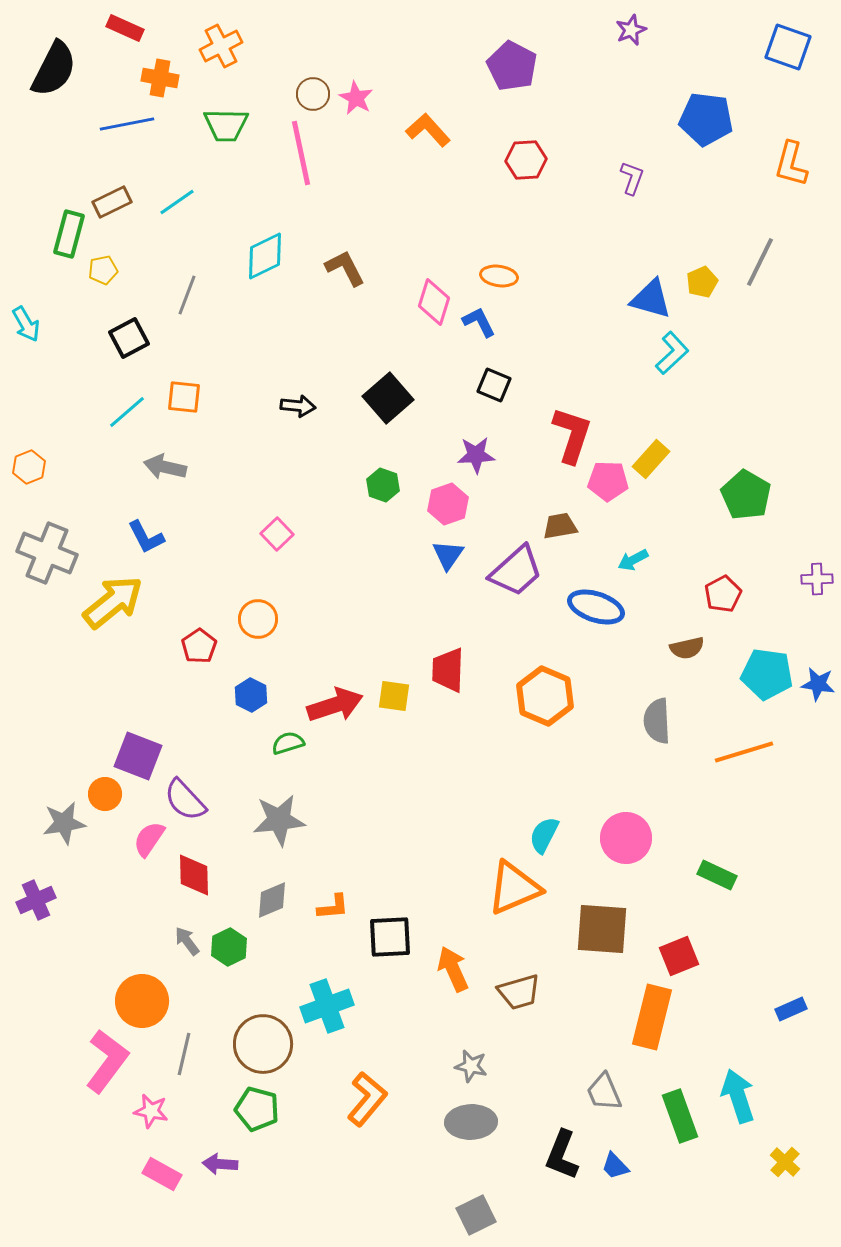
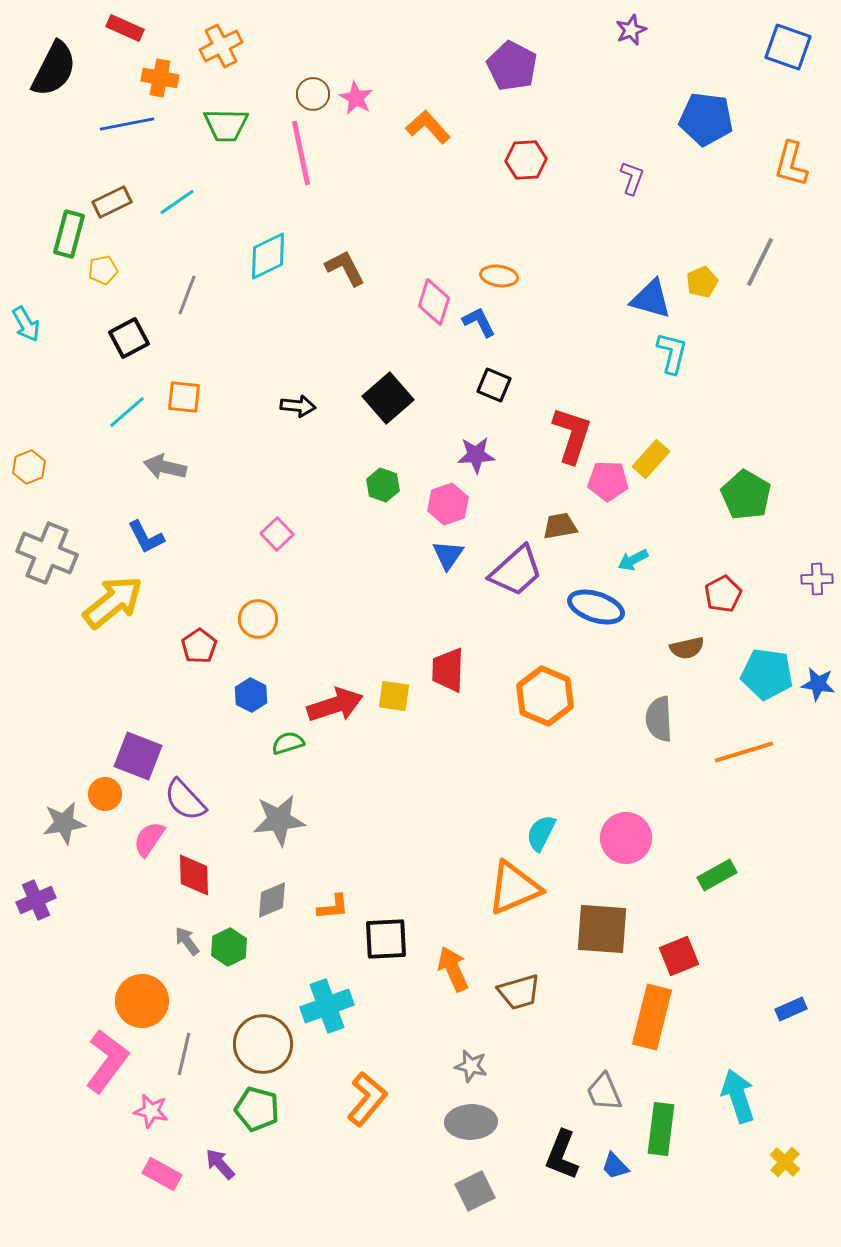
orange L-shape at (428, 130): moved 3 px up
cyan diamond at (265, 256): moved 3 px right
cyan L-shape at (672, 353): rotated 33 degrees counterclockwise
gray semicircle at (657, 721): moved 2 px right, 2 px up
cyan semicircle at (544, 835): moved 3 px left, 2 px up
green rectangle at (717, 875): rotated 54 degrees counterclockwise
black square at (390, 937): moved 4 px left, 2 px down
green rectangle at (680, 1116): moved 19 px left, 13 px down; rotated 27 degrees clockwise
purple arrow at (220, 1164): rotated 44 degrees clockwise
gray square at (476, 1215): moved 1 px left, 24 px up
